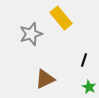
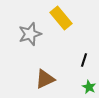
gray star: moved 1 px left
